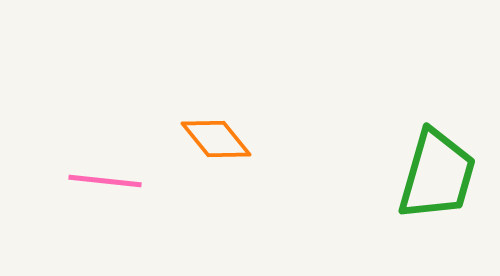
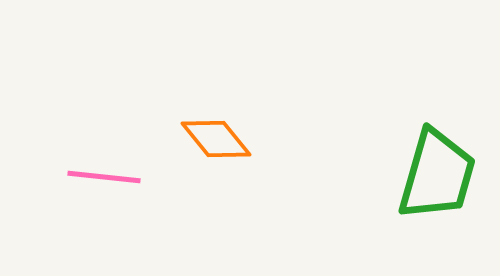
pink line: moved 1 px left, 4 px up
